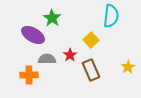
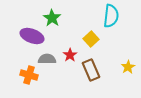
purple ellipse: moved 1 px left, 1 px down; rotated 10 degrees counterclockwise
yellow square: moved 1 px up
orange cross: rotated 18 degrees clockwise
